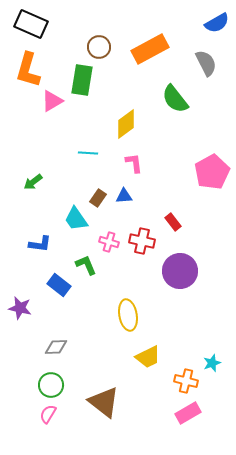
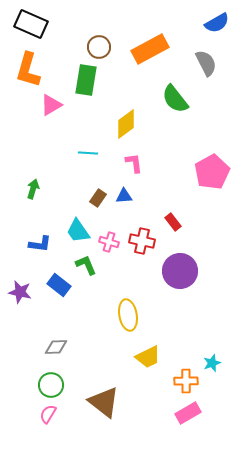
green rectangle: moved 4 px right
pink triangle: moved 1 px left, 4 px down
green arrow: moved 7 px down; rotated 144 degrees clockwise
cyan trapezoid: moved 2 px right, 12 px down
purple star: moved 16 px up
orange cross: rotated 15 degrees counterclockwise
